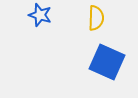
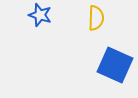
blue square: moved 8 px right, 3 px down
